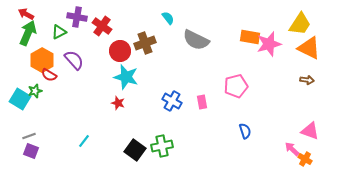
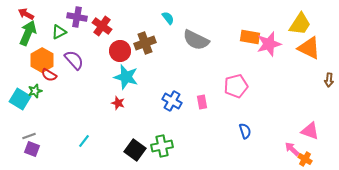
brown arrow: moved 22 px right; rotated 88 degrees clockwise
purple square: moved 1 px right, 2 px up
